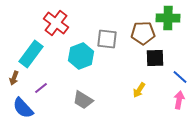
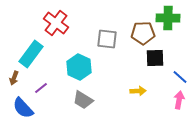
cyan hexagon: moved 2 px left, 11 px down; rotated 15 degrees counterclockwise
yellow arrow: moved 1 px left, 1 px down; rotated 126 degrees counterclockwise
